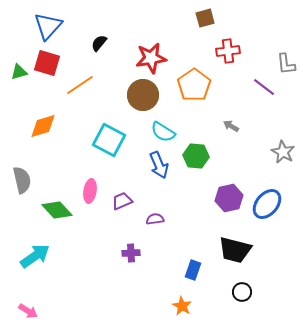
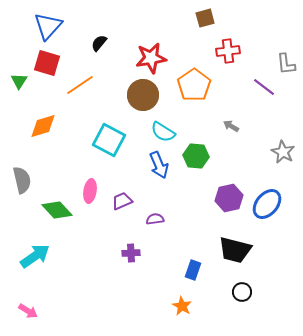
green triangle: moved 9 px down; rotated 42 degrees counterclockwise
